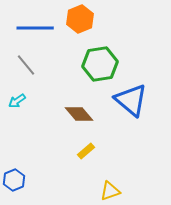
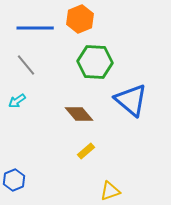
green hexagon: moved 5 px left, 2 px up; rotated 12 degrees clockwise
